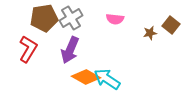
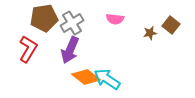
gray cross: moved 1 px right, 5 px down
orange diamond: rotated 8 degrees clockwise
